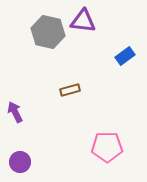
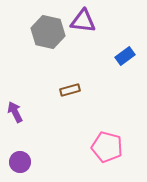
pink pentagon: rotated 16 degrees clockwise
